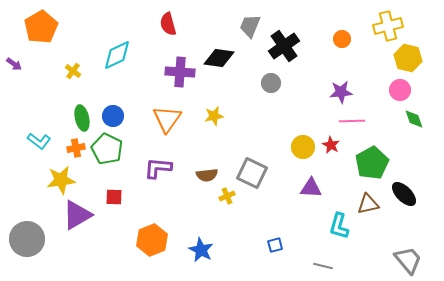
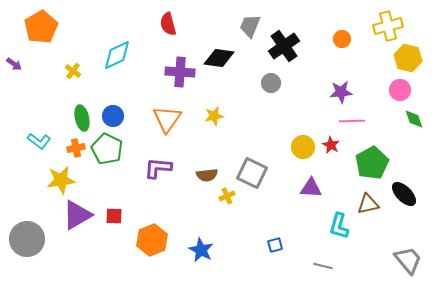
red square at (114, 197): moved 19 px down
